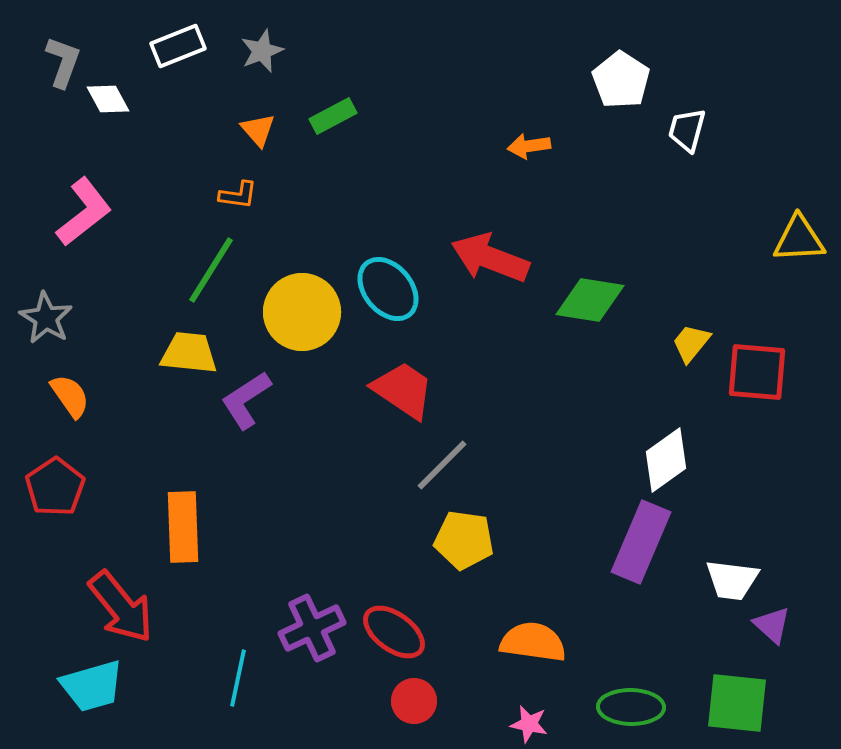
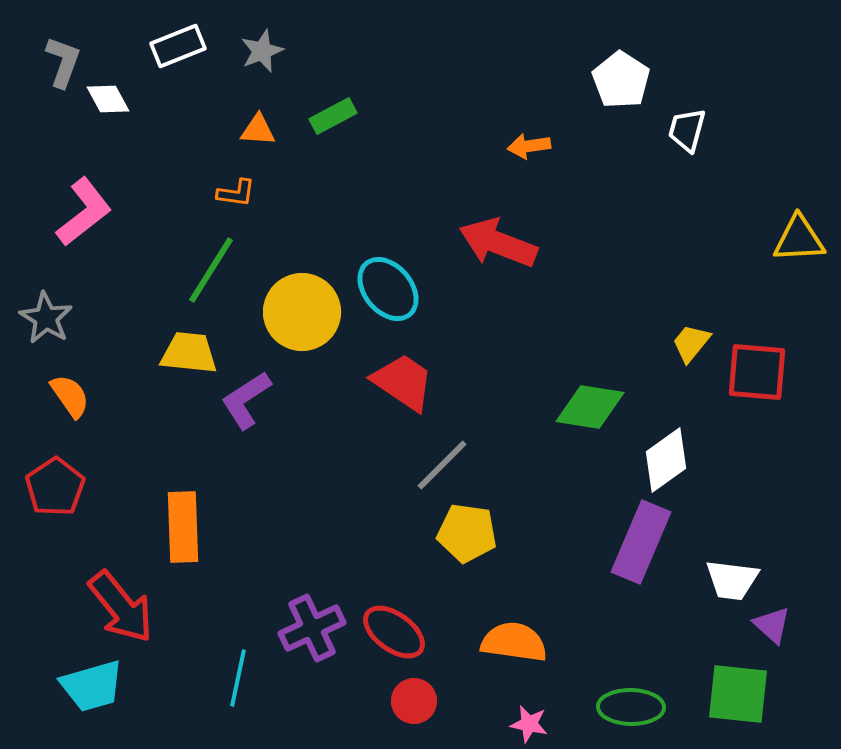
orange triangle at (258, 130): rotated 45 degrees counterclockwise
orange L-shape at (238, 195): moved 2 px left, 2 px up
red arrow at (490, 258): moved 8 px right, 15 px up
green diamond at (590, 300): moved 107 px down
red trapezoid at (403, 390): moved 8 px up
yellow pentagon at (464, 540): moved 3 px right, 7 px up
orange semicircle at (533, 642): moved 19 px left
green square at (737, 703): moved 1 px right, 9 px up
